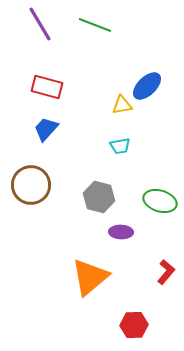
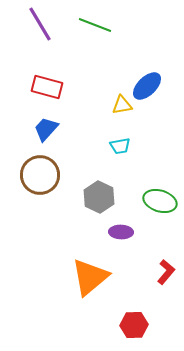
brown circle: moved 9 px right, 10 px up
gray hexagon: rotated 12 degrees clockwise
